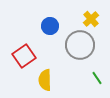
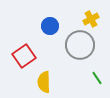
yellow cross: rotated 14 degrees clockwise
yellow semicircle: moved 1 px left, 2 px down
